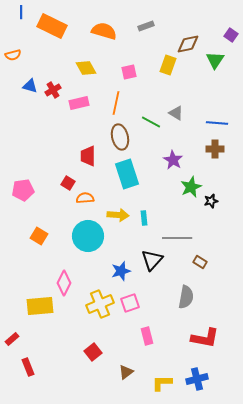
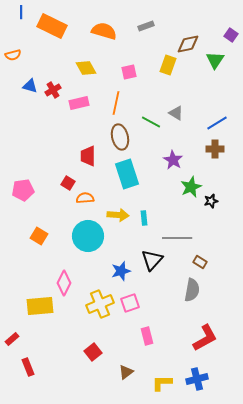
blue line at (217, 123): rotated 35 degrees counterclockwise
gray semicircle at (186, 297): moved 6 px right, 7 px up
red L-shape at (205, 338): rotated 40 degrees counterclockwise
